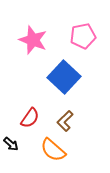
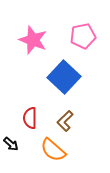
red semicircle: rotated 145 degrees clockwise
